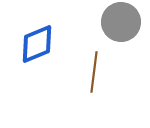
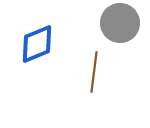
gray circle: moved 1 px left, 1 px down
